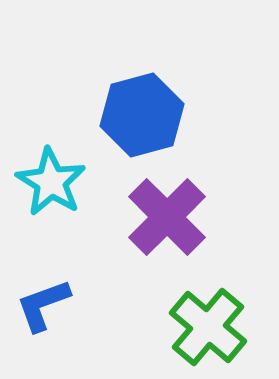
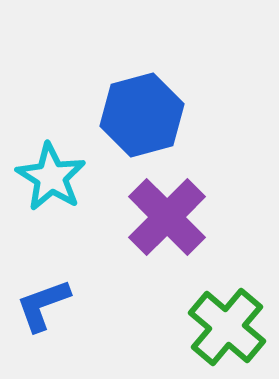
cyan star: moved 5 px up
green cross: moved 19 px right
